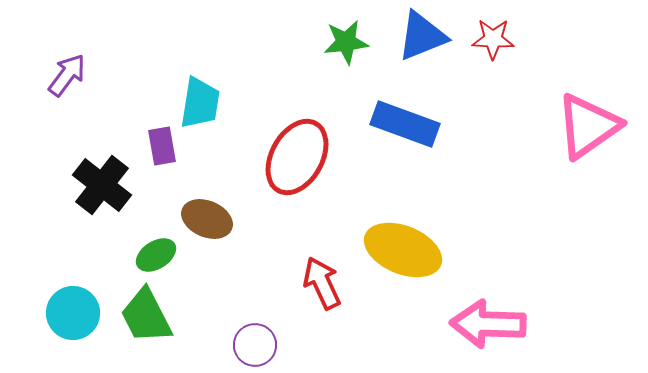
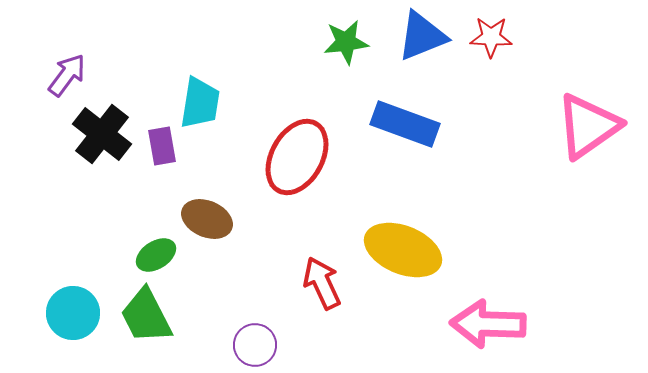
red star: moved 2 px left, 2 px up
black cross: moved 51 px up
